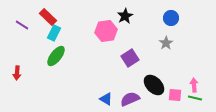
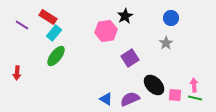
red rectangle: rotated 12 degrees counterclockwise
cyan rectangle: rotated 14 degrees clockwise
